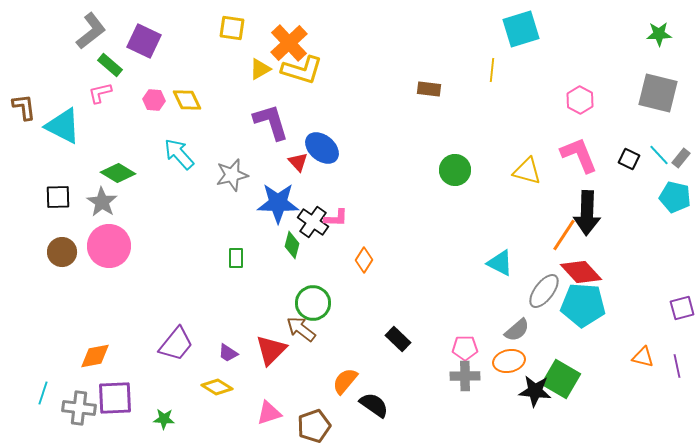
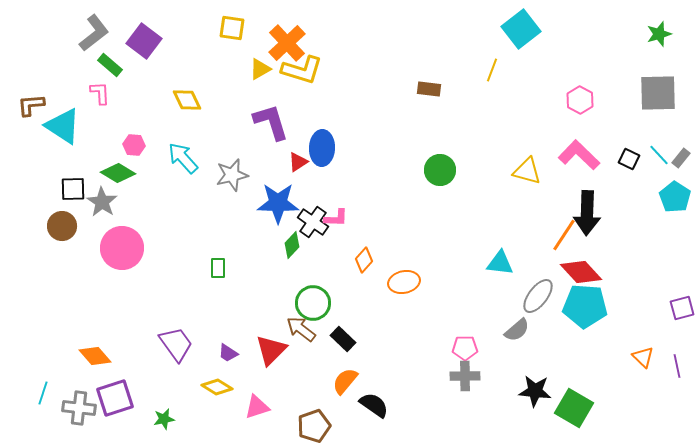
cyan square at (521, 29): rotated 21 degrees counterclockwise
gray L-shape at (91, 31): moved 3 px right, 2 px down
green star at (659, 34): rotated 15 degrees counterclockwise
purple square at (144, 41): rotated 12 degrees clockwise
orange cross at (289, 43): moved 2 px left
yellow line at (492, 70): rotated 15 degrees clockwise
pink L-shape at (100, 93): rotated 100 degrees clockwise
gray square at (658, 93): rotated 15 degrees counterclockwise
pink hexagon at (154, 100): moved 20 px left, 45 px down
brown L-shape at (24, 107): moved 7 px right, 2 px up; rotated 88 degrees counterclockwise
cyan triangle at (63, 126): rotated 6 degrees clockwise
blue ellipse at (322, 148): rotated 52 degrees clockwise
cyan arrow at (179, 154): moved 4 px right, 4 px down
pink L-shape at (579, 155): rotated 24 degrees counterclockwise
red triangle at (298, 162): rotated 40 degrees clockwise
green circle at (455, 170): moved 15 px left
black square at (58, 197): moved 15 px right, 8 px up
cyan pentagon at (675, 197): rotated 20 degrees clockwise
green diamond at (292, 245): rotated 28 degrees clockwise
pink circle at (109, 246): moved 13 px right, 2 px down
brown circle at (62, 252): moved 26 px up
green rectangle at (236, 258): moved 18 px left, 10 px down
orange diamond at (364, 260): rotated 10 degrees clockwise
cyan triangle at (500, 263): rotated 20 degrees counterclockwise
gray ellipse at (544, 291): moved 6 px left, 5 px down
cyan pentagon at (583, 305): moved 2 px right, 1 px down
black rectangle at (398, 339): moved 55 px left
purple trapezoid at (176, 344): rotated 75 degrees counterclockwise
orange diamond at (95, 356): rotated 60 degrees clockwise
orange triangle at (643, 357): rotated 30 degrees clockwise
orange ellipse at (509, 361): moved 105 px left, 79 px up
green square at (561, 379): moved 13 px right, 29 px down
purple square at (115, 398): rotated 15 degrees counterclockwise
pink triangle at (269, 413): moved 12 px left, 6 px up
green star at (164, 419): rotated 15 degrees counterclockwise
